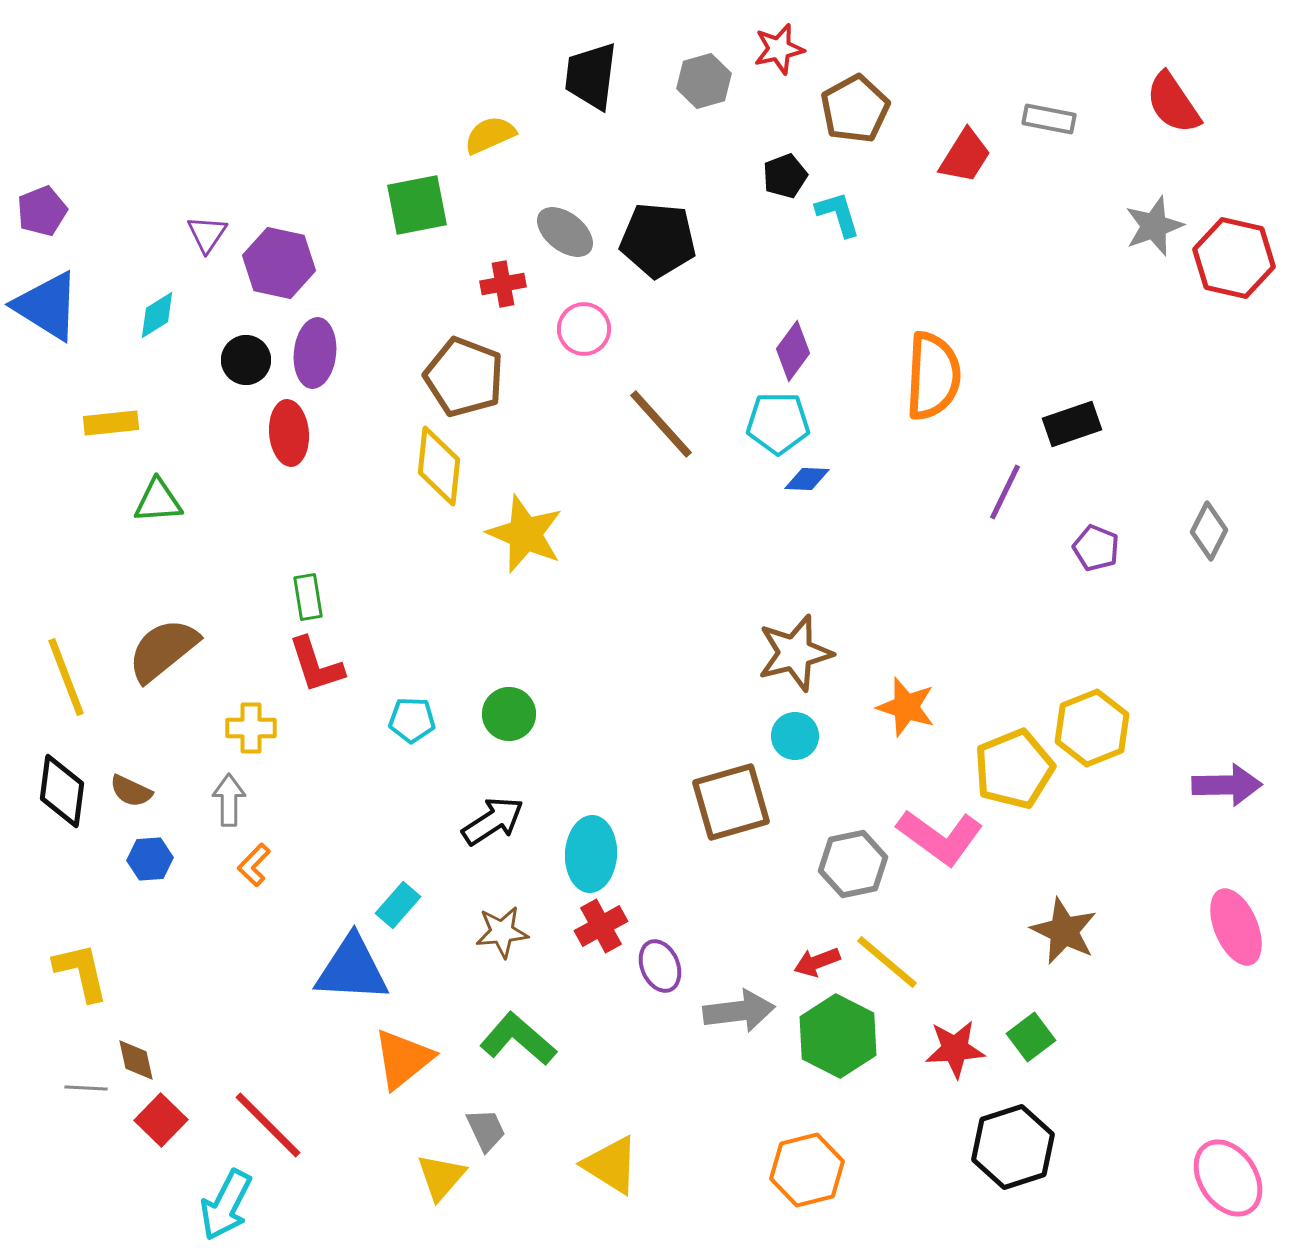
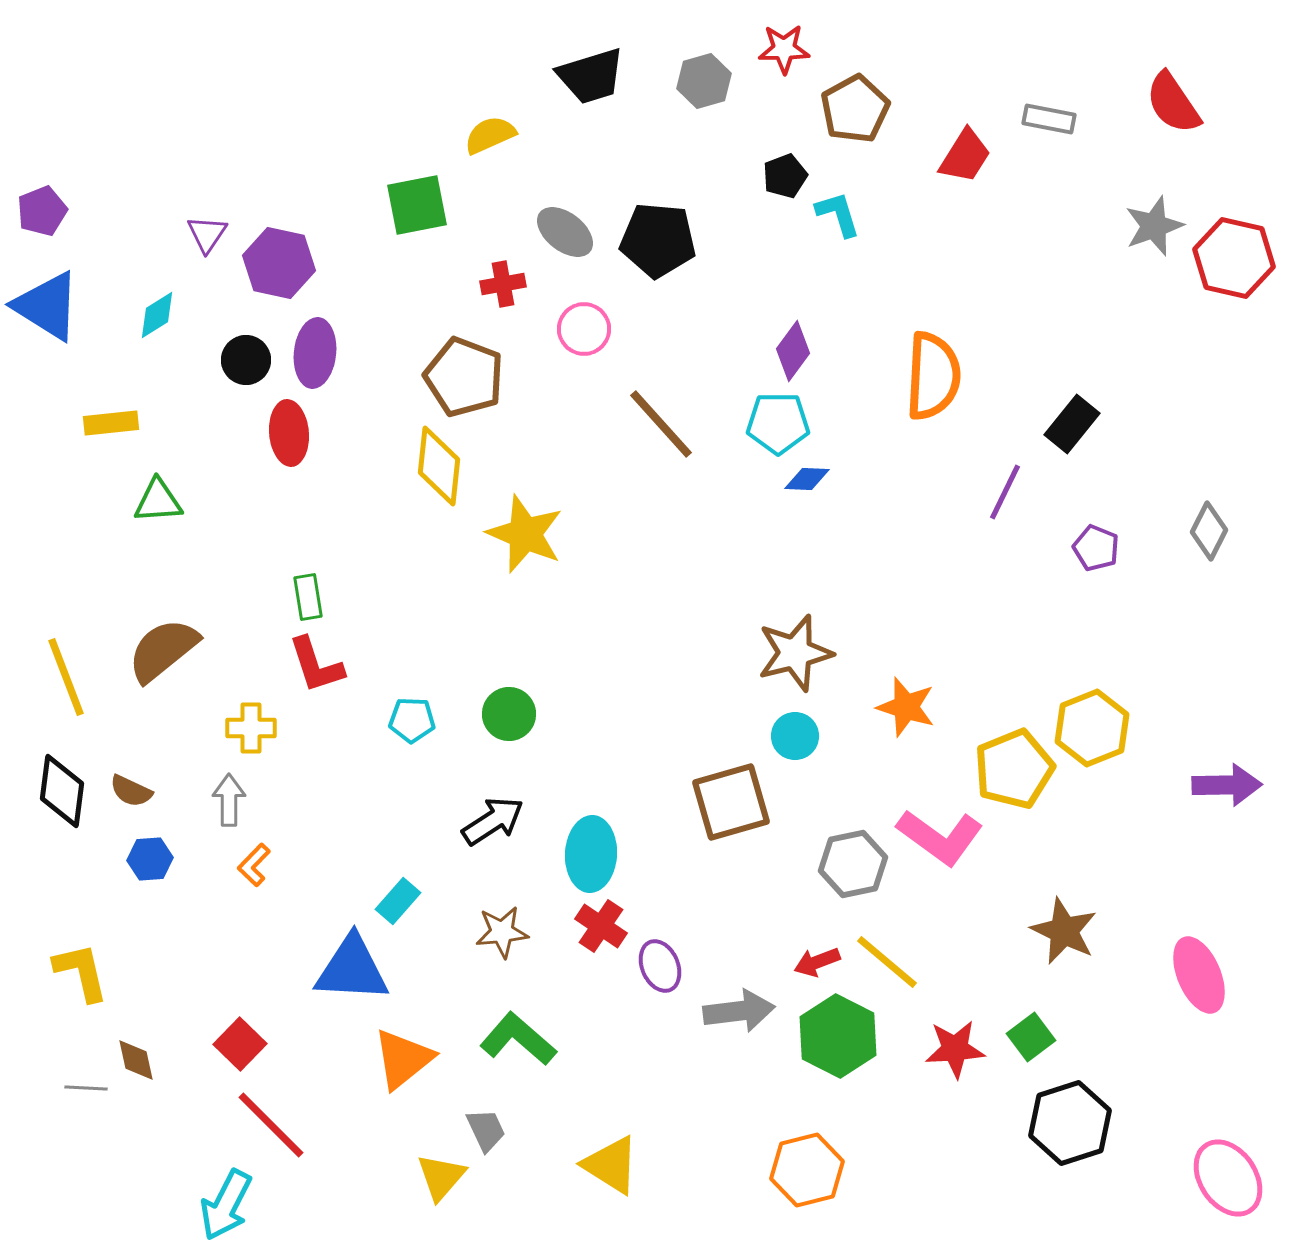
red star at (779, 49): moved 5 px right; rotated 12 degrees clockwise
black trapezoid at (591, 76): rotated 114 degrees counterclockwise
black rectangle at (1072, 424): rotated 32 degrees counterclockwise
cyan rectangle at (398, 905): moved 4 px up
red cross at (601, 926): rotated 27 degrees counterclockwise
pink ellipse at (1236, 927): moved 37 px left, 48 px down
red square at (161, 1120): moved 79 px right, 76 px up
red line at (268, 1125): moved 3 px right
black hexagon at (1013, 1147): moved 57 px right, 24 px up
